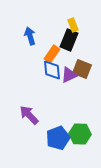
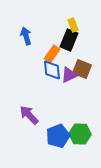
blue arrow: moved 4 px left
blue pentagon: moved 2 px up
